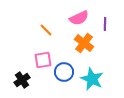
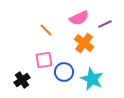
purple line: rotated 64 degrees clockwise
pink square: moved 1 px right
